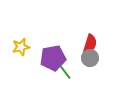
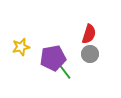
red semicircle: moved 1 px left, 10 px up
gray circle: moved 4 px up
